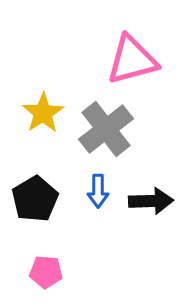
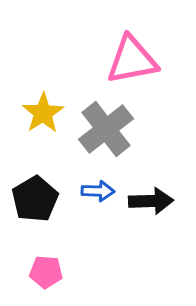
pink triangle: rotated 4 degrees clockwise
blue arrow: rotated 88 degrees counterclockwise
